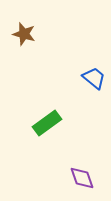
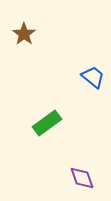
brown star: rotated 20 degrees clockwise
blue trapezoid: moved 1 px left, 1 px up
